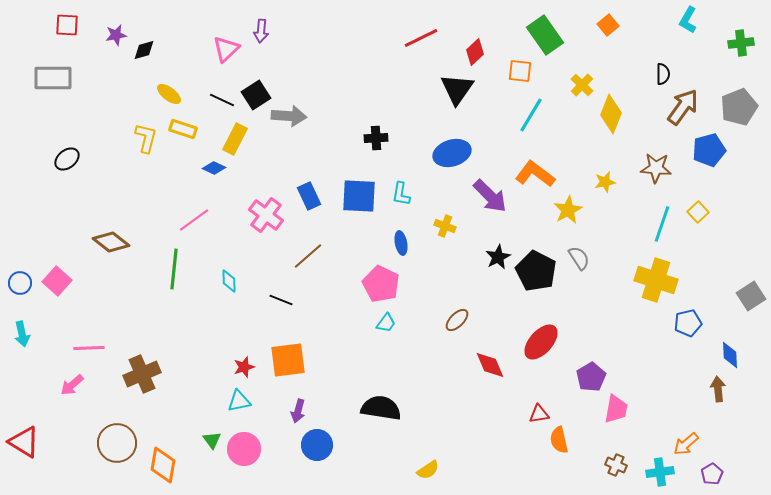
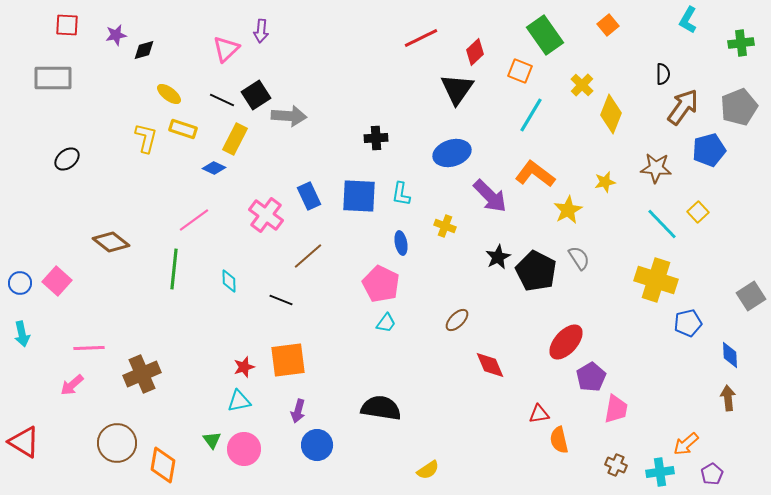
orange square at (520, 71): rotated 15 degrees clockwise
cyan line at (662, 224): rotated 63 degrees counterclockwise
red ellipse at (541, 342): moved 25 px right
brown arrow at (718, 389): moved 10 px right, 9 px down
